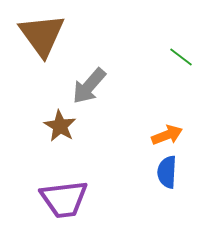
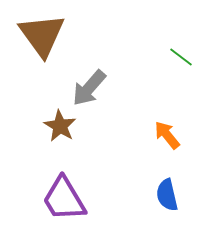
gray arrow: moved 2 px down
orange arrow: rotated 108 degrees counterclockwise
blue semicircle: moved 23 px down; rotated 16 degrees counterclockwise
purple trapezoid: rotated 66 degrees clockwise
